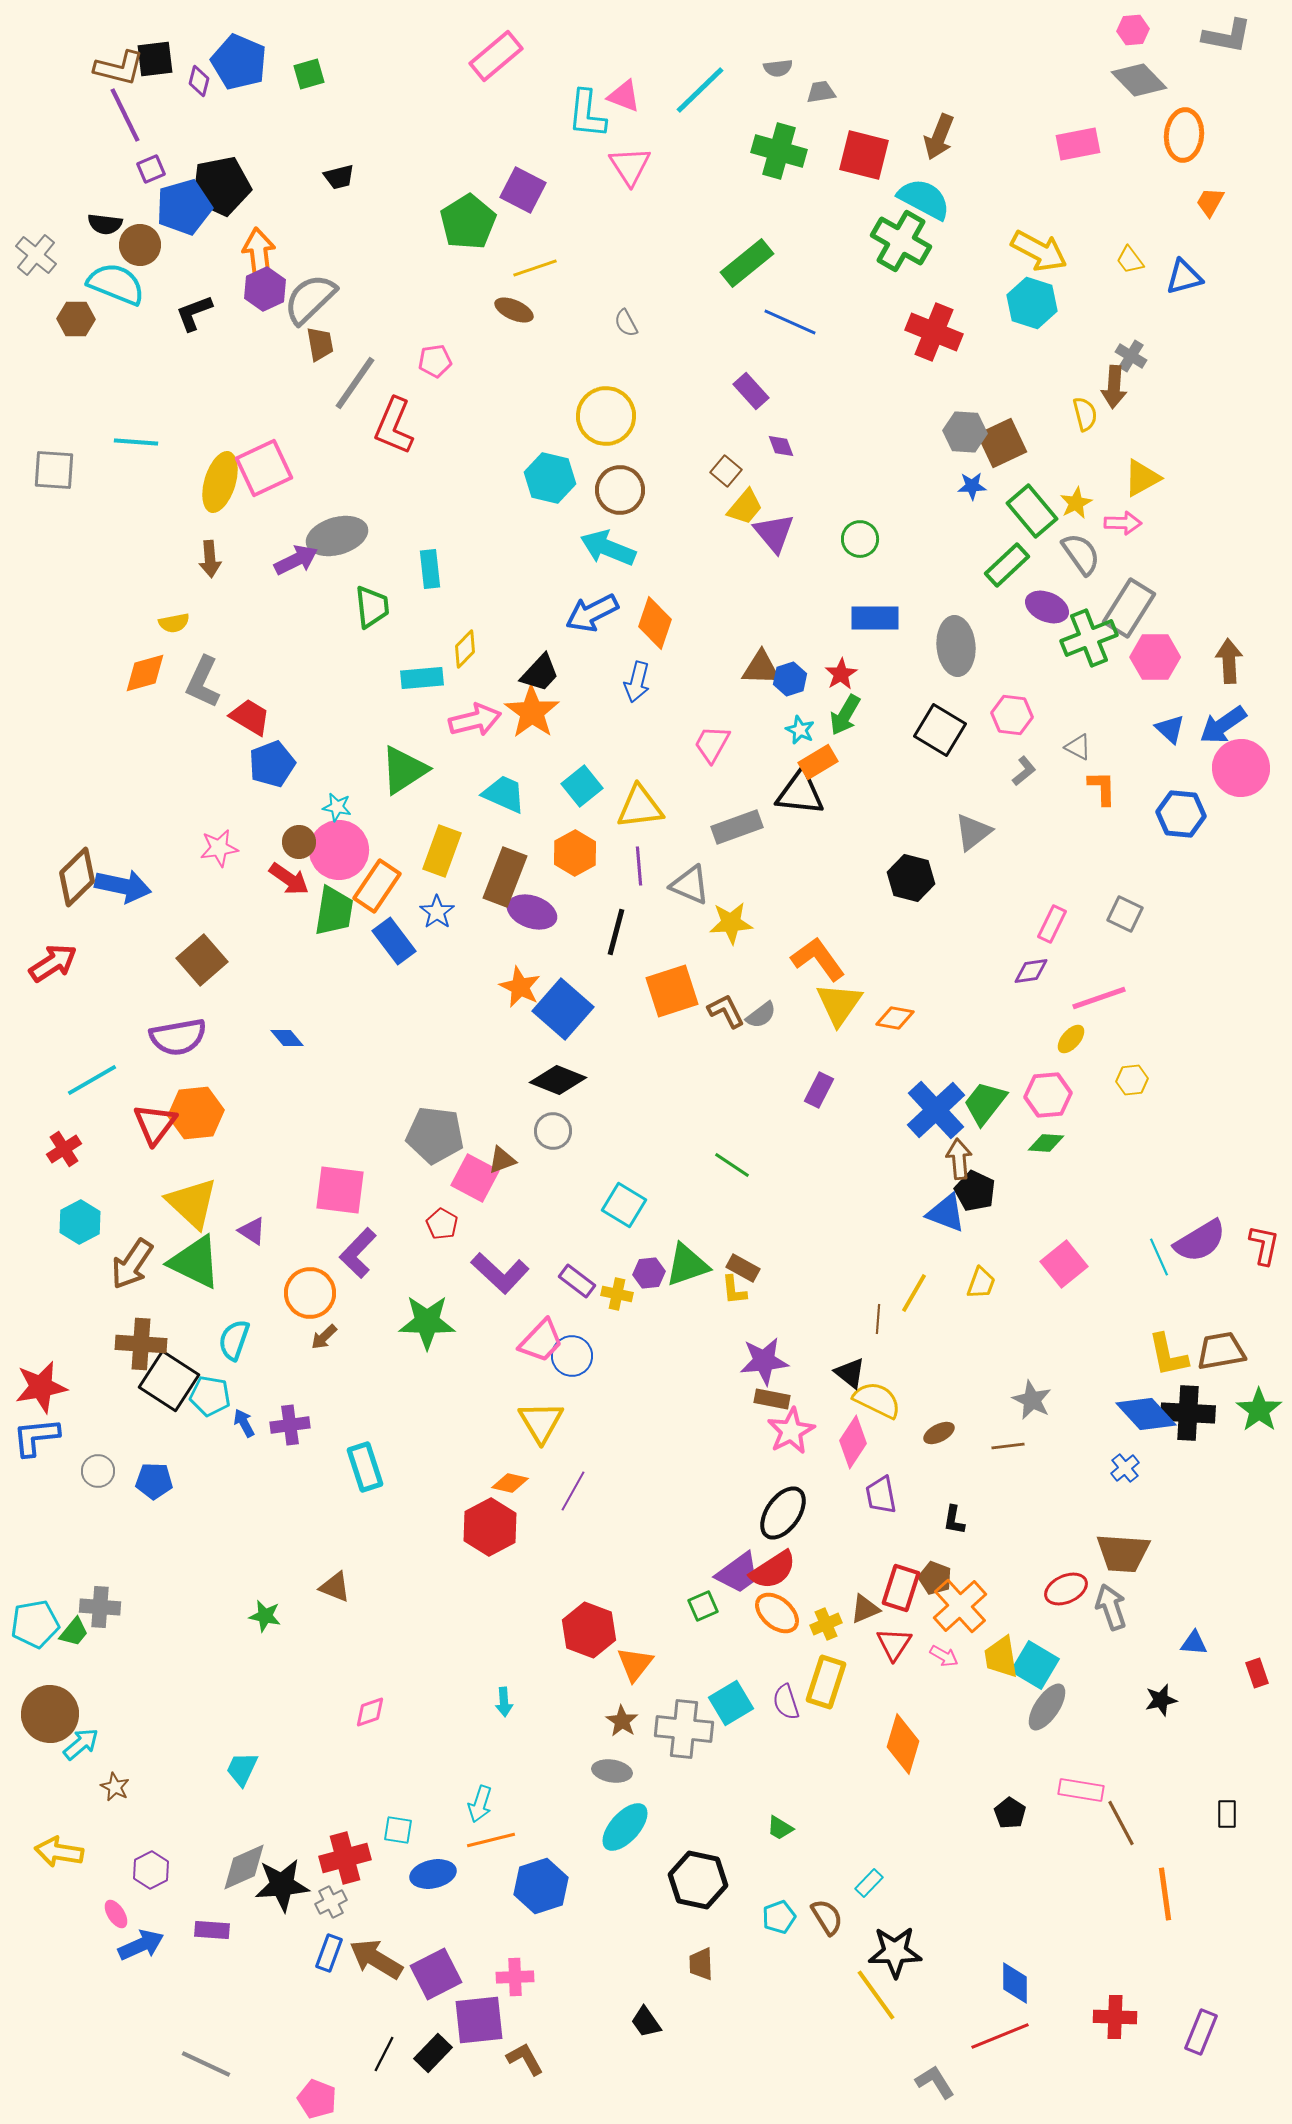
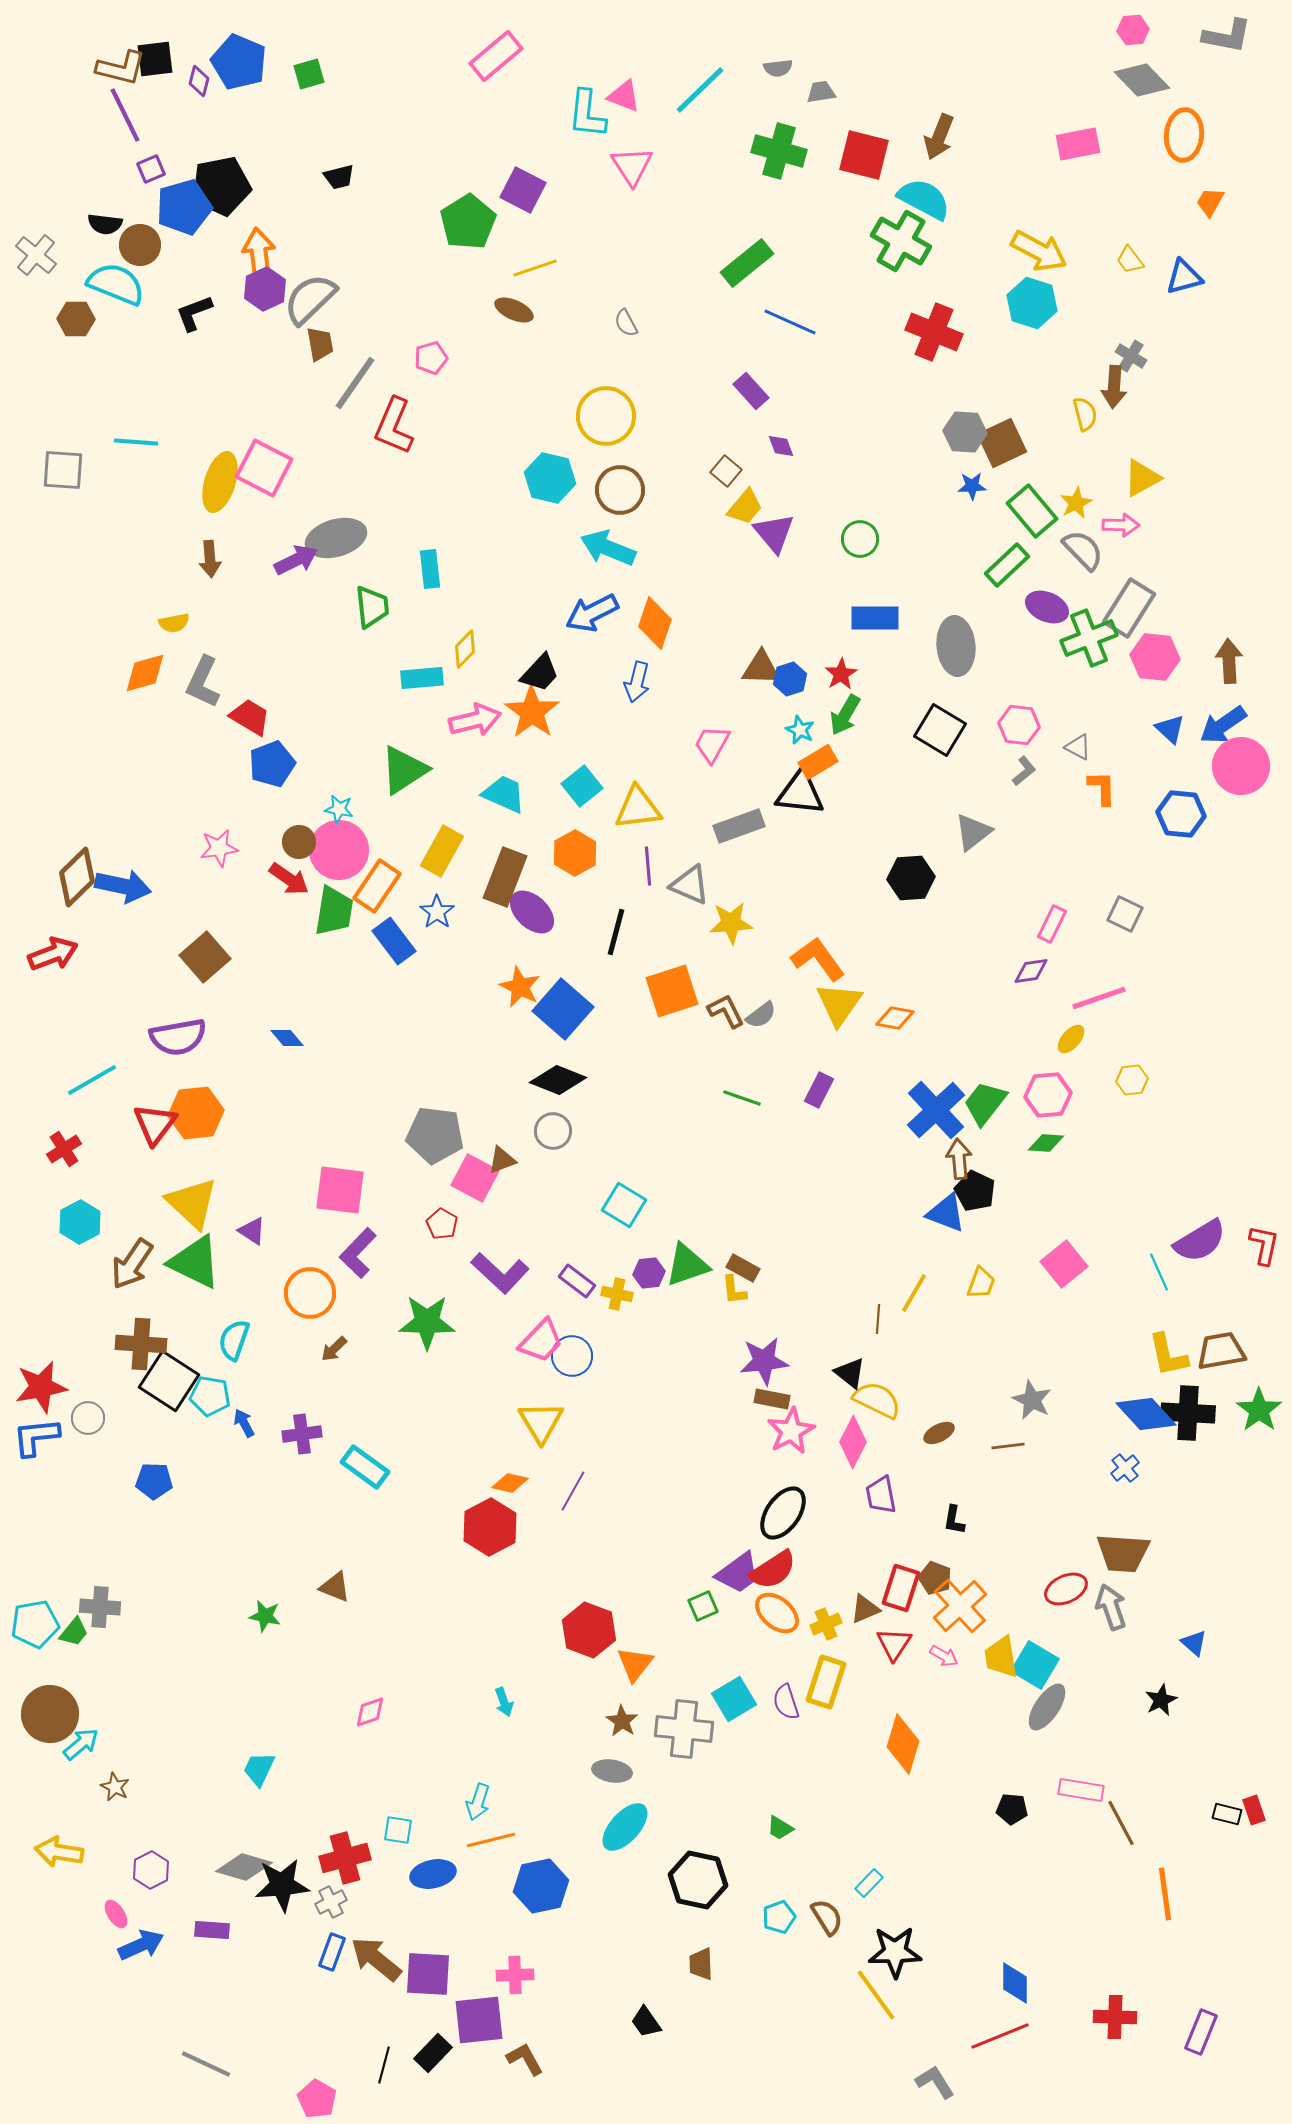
brown L-shape at (119, 68): moved 2 px right
gray diamond at (1139, 80): moved 3 px right
pink triangle at (630, 166): moved 2 px right
pink pentagon at (435, 361): moved 4 px left, 3 px up; rotated 8 degrees counterclockwise
pink square at (264, 468): rotated 38 degrees counterclockwise
gray square at (54, 470): moved 9 px right
pink arrow at (1123, 523): moved 2 px left, 2 px down
gray ellipse at (337, 536): moved 1 px left, 2 px down
gray semicircle at (1081, 554): moved 2 px right, 4 px up; rotated 9 degrees counterclockwise
pink hexagon at (1155, 657): rotated 6 degrees clockwise
pink hexagon at (1012, 715): moved 7 px right, 10 px down
pink circle at (1241, 768): moved 2 px up
cyan star at (337, 807): moved 2 px right, 2 px down
yellow triangle at (640, 807): moved 2 px left, 1 px down
gray rectangle at (737, 827): moved 2 px right, 1 px up
yellow rectangle at (442, 851): rotated 9 degrees clockwise
purple line at (639, 866): moved 9 px right
black hexagon at (911, 878): rotated 18 degrees counterclockwise
purple ellipse at (532, 912): rotated 24 degrees clockwise
brown square at (202, 960): moved 3 px right, 3 px up
red arrow at (53, 963): moved 9 px up; rotated 12 degrees clockwise
green line at (732, 1165): moved 10 px right, 67 px up; rotated 15 degrees counterclockwise
cyan line at (1159, 1257): moved 15 px down
brown arrow at (324, 1337): moved 10 px right, 12 px down
purple cross at (290, 1425): moved 12 px right, 9 px down
pink diamond at (853, 1442): rotated 6 degrees counterclockwise
cyan rectangle at (365, 1467): rotated 36 degrees counterclockwise
gray circle at (98, 1471): moved 10 px left, 53 px up
blue triangle at (1194, 1643): rotated 36 degrees clockwise
red rectangle at (1257, 1673): moved 3 px left, 137 px down
black star at (1161, 1700): rotated 12 degrees counterclockwise
cyan arrow at (504, 1702): rotated 16 degrees counterclockwise
cyan square at (731, 1703): moved 3 px right, 4 px up
cyan trapezoid at (242, 1769): moved 17 px right
cyan arrow at (480, 1804): moved 2 px left, 2 px up
black pentagon at (1010, 1813): moved 2 px right, 4 px up; rotated 28 degrees counterclockwise
black rectangle at (1227, 1814): rotated 76 degrees counterclockwise
gray diamond at (244, 1867): rotated 40 degrees clockwise
blue hexagon at (541, 1886): rotated 6 degrees clockwise
blue rectangle at (329, 1953): moved 3 px right, 1 px up
brown arrow at (376, 1959): rotated 8 degrees clockwise
purple square at (436, 1974): moved 8 px left; rotated 30 degrees clockwise
pink cross at (515, 1977): moved 2 px up
black line at (384, 2054): moved 11 px down; rotated 12 degrees counterclockwise
pink pentagon at (317, 2099): rotated 9 degrees clockwise
